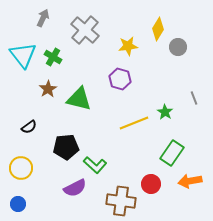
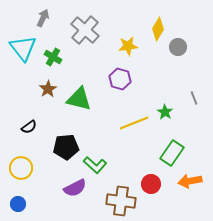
cyan triangle: moved 7 px up
